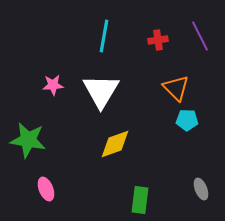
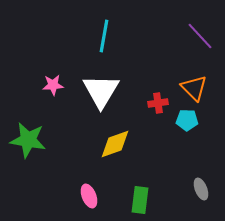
purple line: rotated 16 degrees counterclockwise
red cross: moved 63 px down
orange triangle: moved 18 px right
pink ellipse: moved 43 px right, 7 px down
